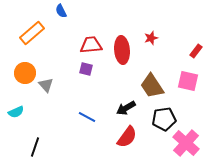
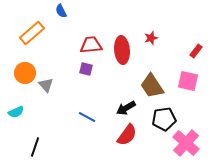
red semicircle: moved 2 px up
